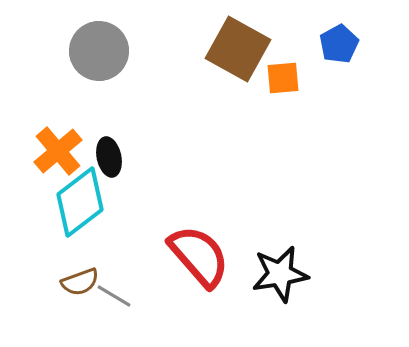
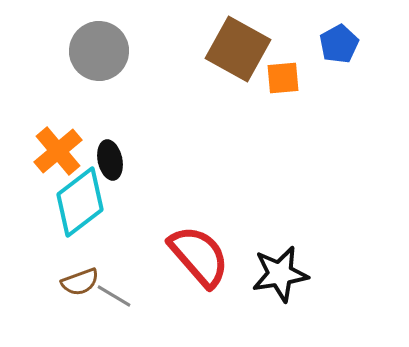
black ellipse: moved 1 px right, 3 px down
